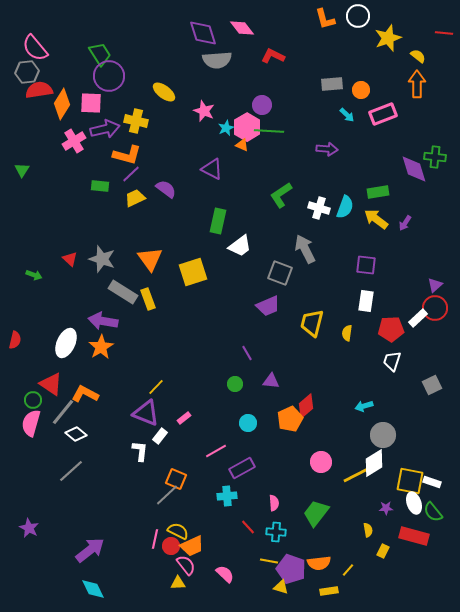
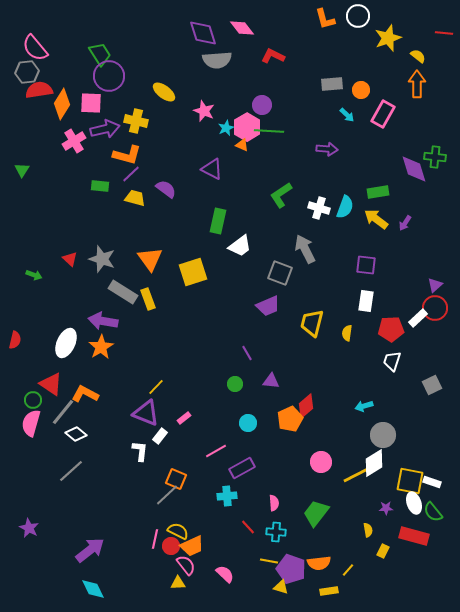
pink rectangle at (383, 114): rotated 40 degrees counterclockwise
yellow trapezoid at (135, 198): rotated 40 degrees clockwise
